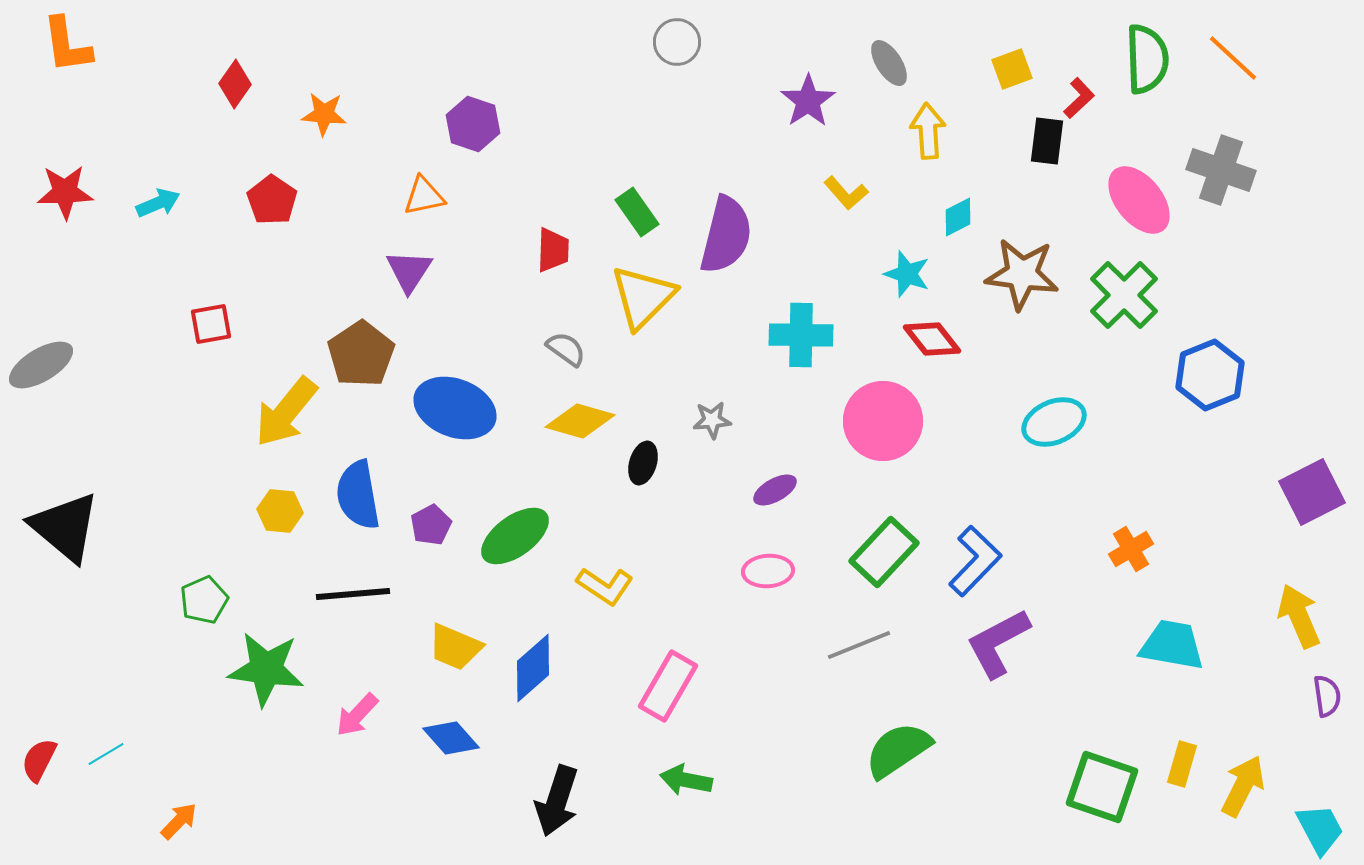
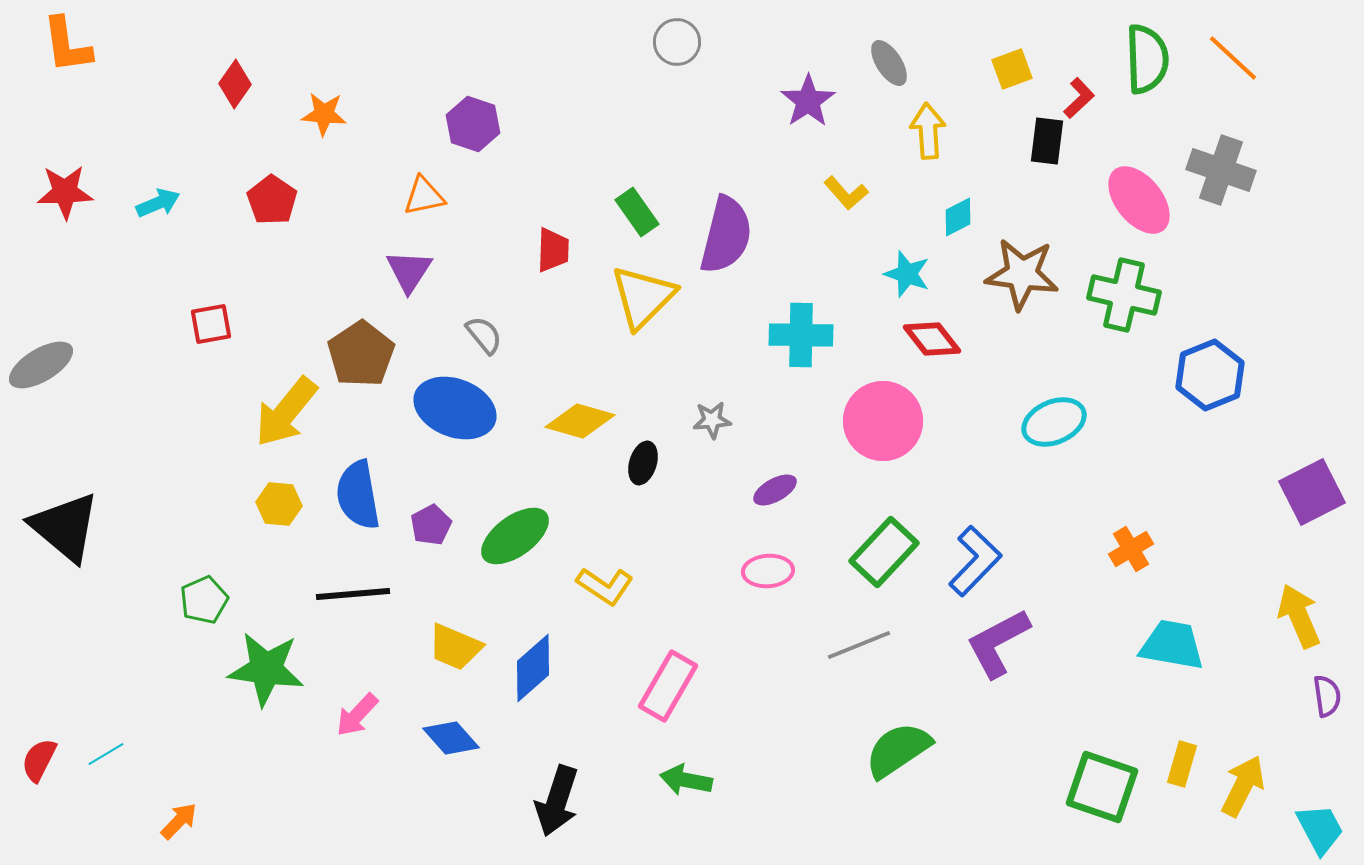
green cross at (1124, 295): rotated 32 degrees counterclockwise
gray semicircle at (566, 349): moved 82 px left, 14 px up; rotated 15 degrees clockwise
yellow hexagon at (280, 511): moved 1 px left, 7 px up
